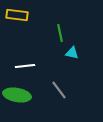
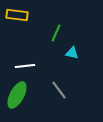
green line: moved 4 px left; rotated 36 degrees clockwise
green ellipse: rotated 72 degrees counterclockwise
